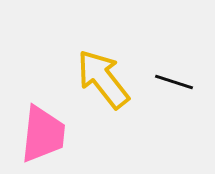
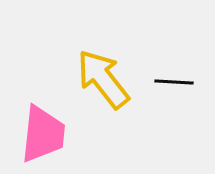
black line: rotated 15 degrees counterclockwise
